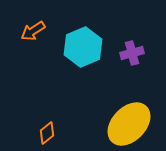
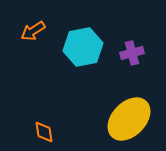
cyan hexagon: rotated 12 degrees clockwise
yellow ellipse: moved 5 px up
orange diamond: moved 3 px left, 1 px up; rotated 60 degrees counterclockwise
